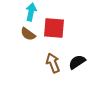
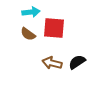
cyan arrow: rotated 72 degrees clockwise
brown arrow: moved 1 px left; rotated 54 degrees counterclockwise
